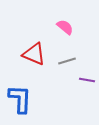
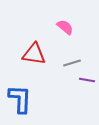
red triangle: rotated 15 degrees counterclockwise
gray line: moved 5 px right, 2 px down
